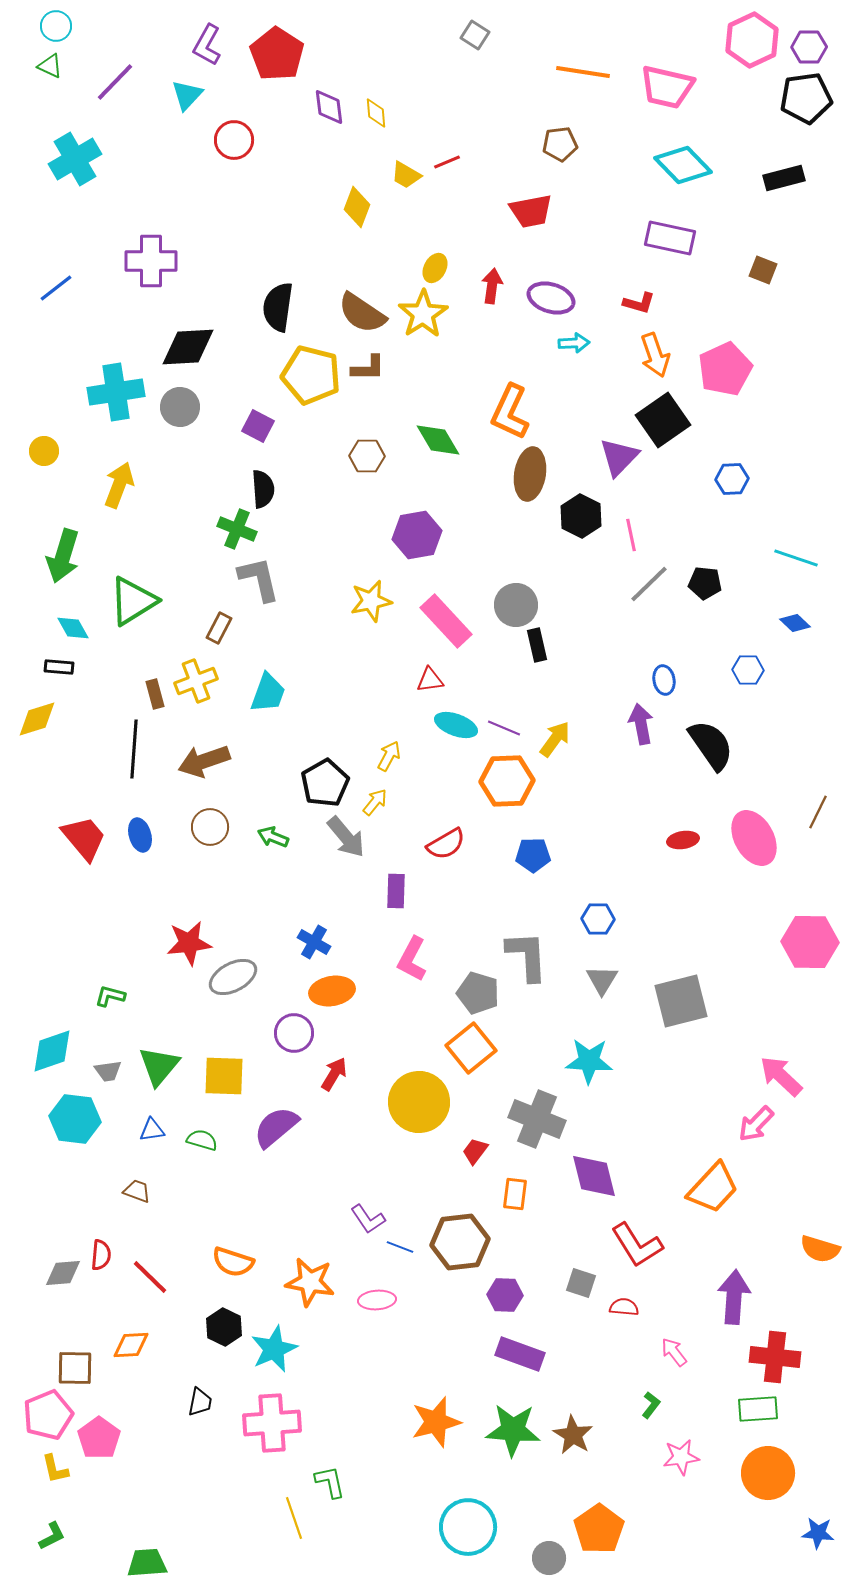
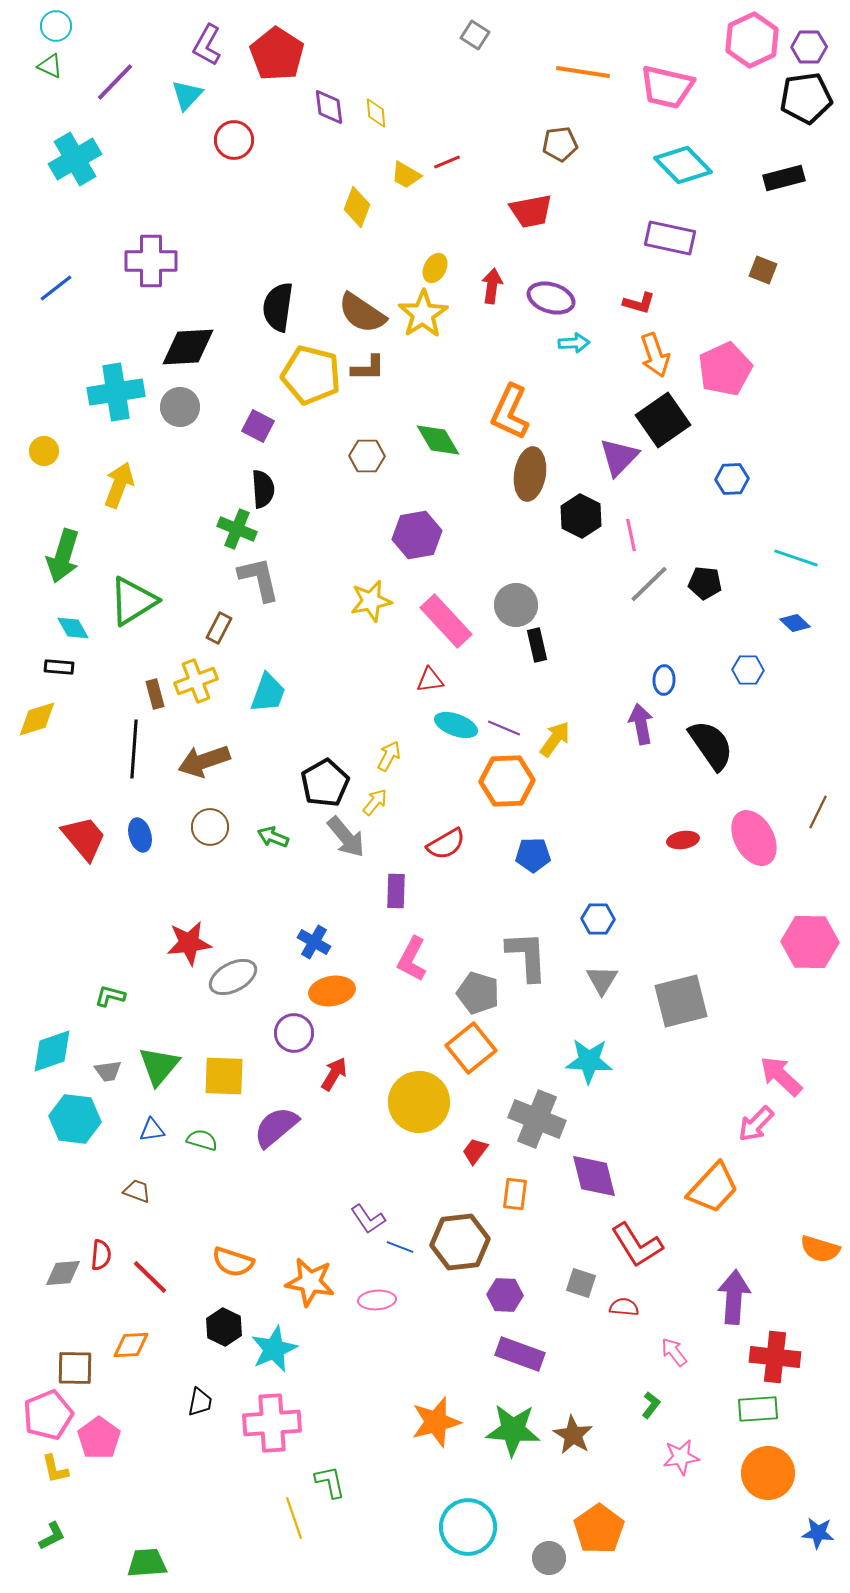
blue ellipse at (664, 680): rotated 12 degrees clockwise
